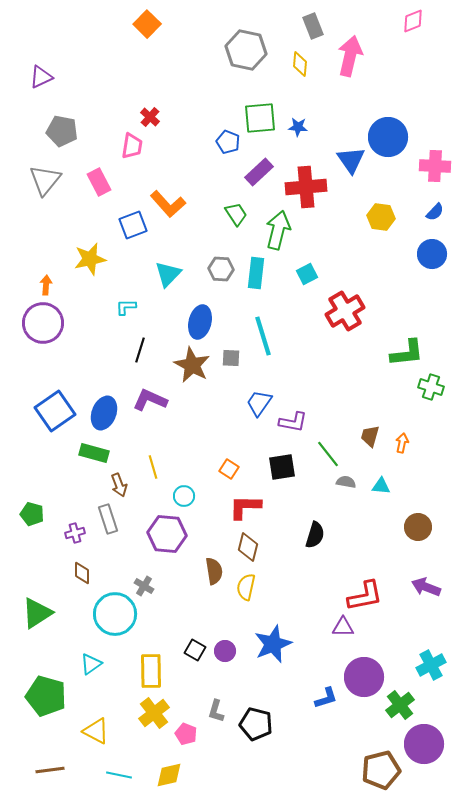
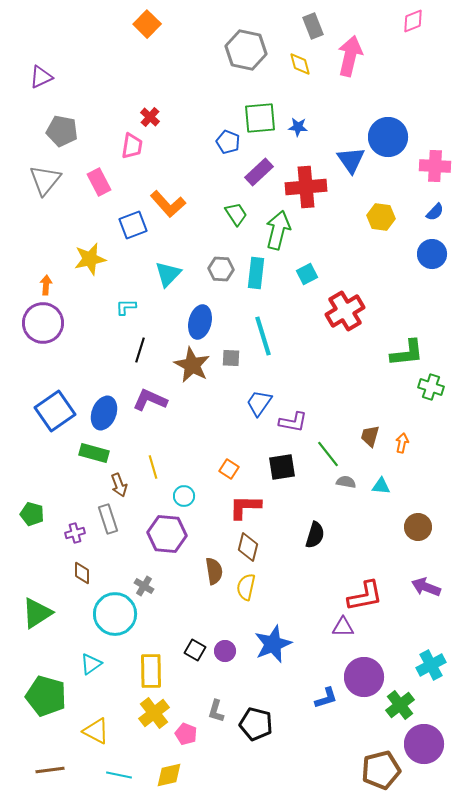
yellow diamond at (300, 64): rotated 20 degrees counterclockwise
